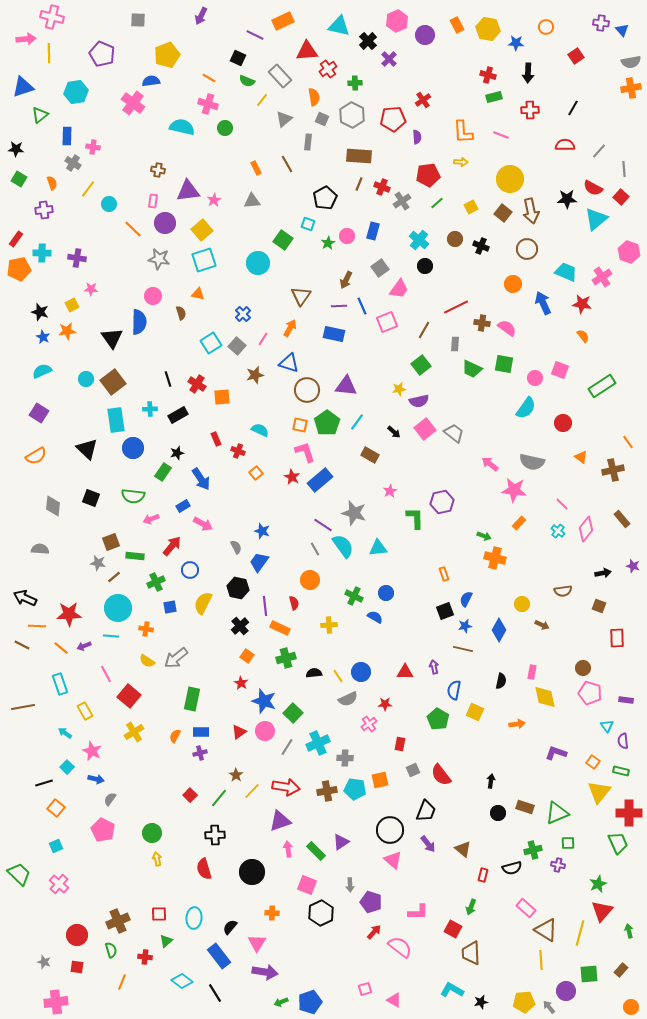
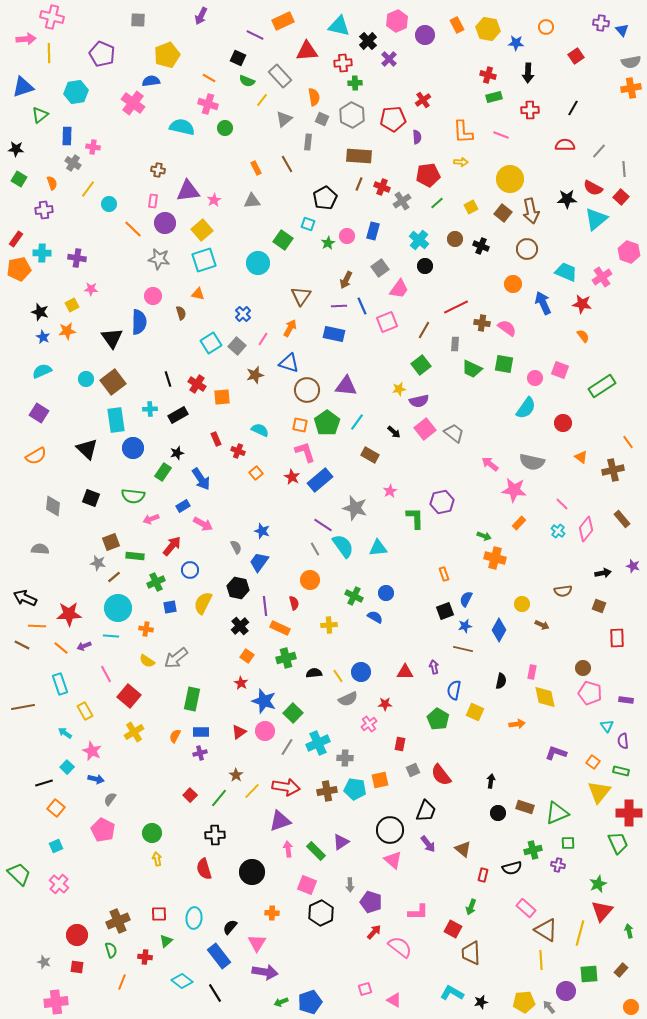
red cross at (328, 69): moved 15 px right, 6 px up; rotated 30 degrees clockwise
gray star at (354, 513): moved 1 px right, 5 px up
cyan L-shape at (452, 990): moved 3 px down
